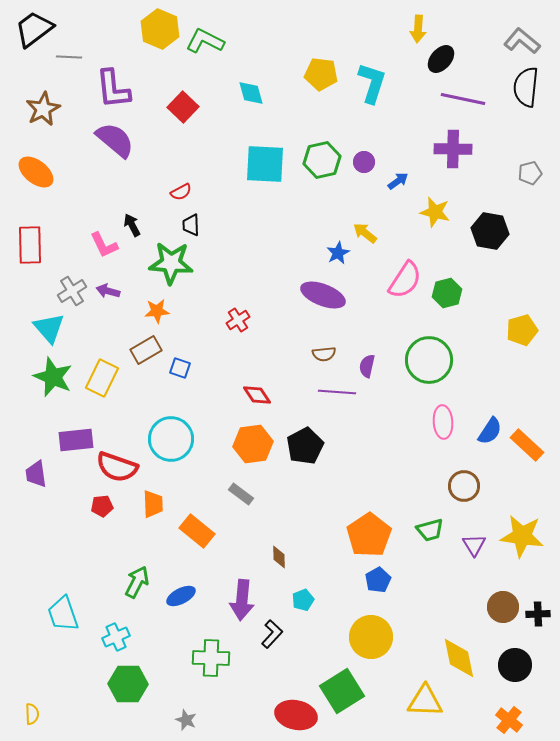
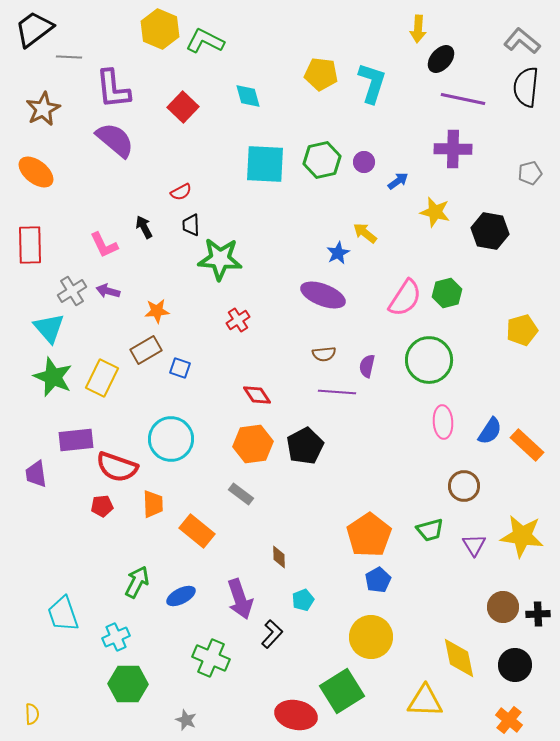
cyan diamond at (251, 93): moved 3 px left, 3 px down
black arrow at (132, 225): moved 12 px right, 2 px down
green star at (171, 263): moved 49 px right, 4 px up
pink semicircle at (405, 280): moved 18 px down
purple arrow at (242, 600): moved 2 px left, 1 px up; rotated 24 degrees counterclockwise
green cross at (211, 658): rotated 21 degrees clockwise
